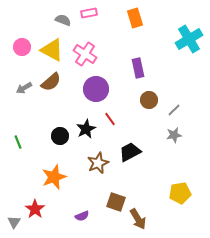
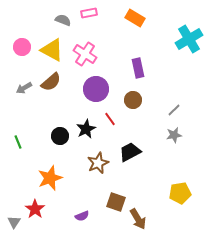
orange rectangle: rotated 42 degrees counterclockwise
brown circle: moved 16 px left
orange star: moved 4 px left, 1 px down
